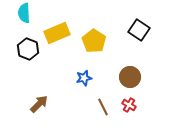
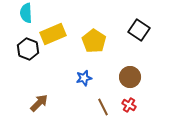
cyan semicircle: moved 2 px right
yellow rectangle: moved 4 px left, 1 px down
brown arrow: moved 1 px up
